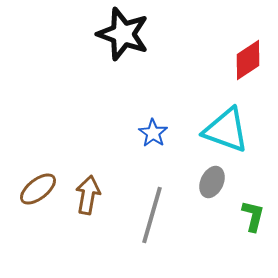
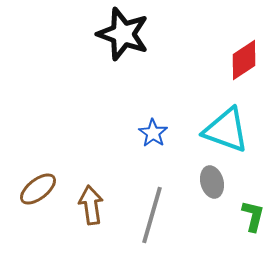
red diamond: moved 4 px left
gray ellipse: rotated 40 degrees counterclockwise
brown arrow: moved 3 px right, 10 px down; rotated 18 degrees counterclockwise
